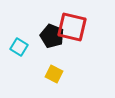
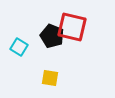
yellow square: moved 4 px left, 4 px down; rotated 18 degrees counterclockwise
